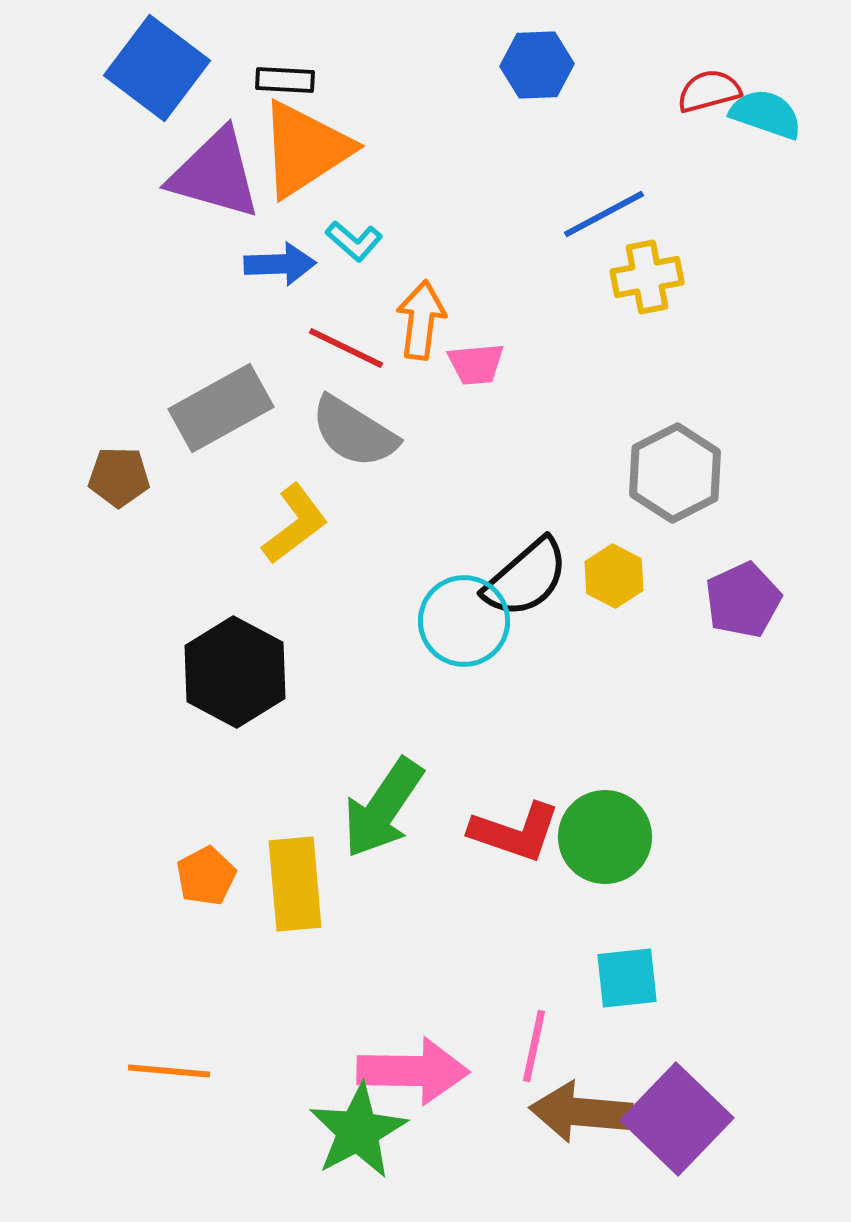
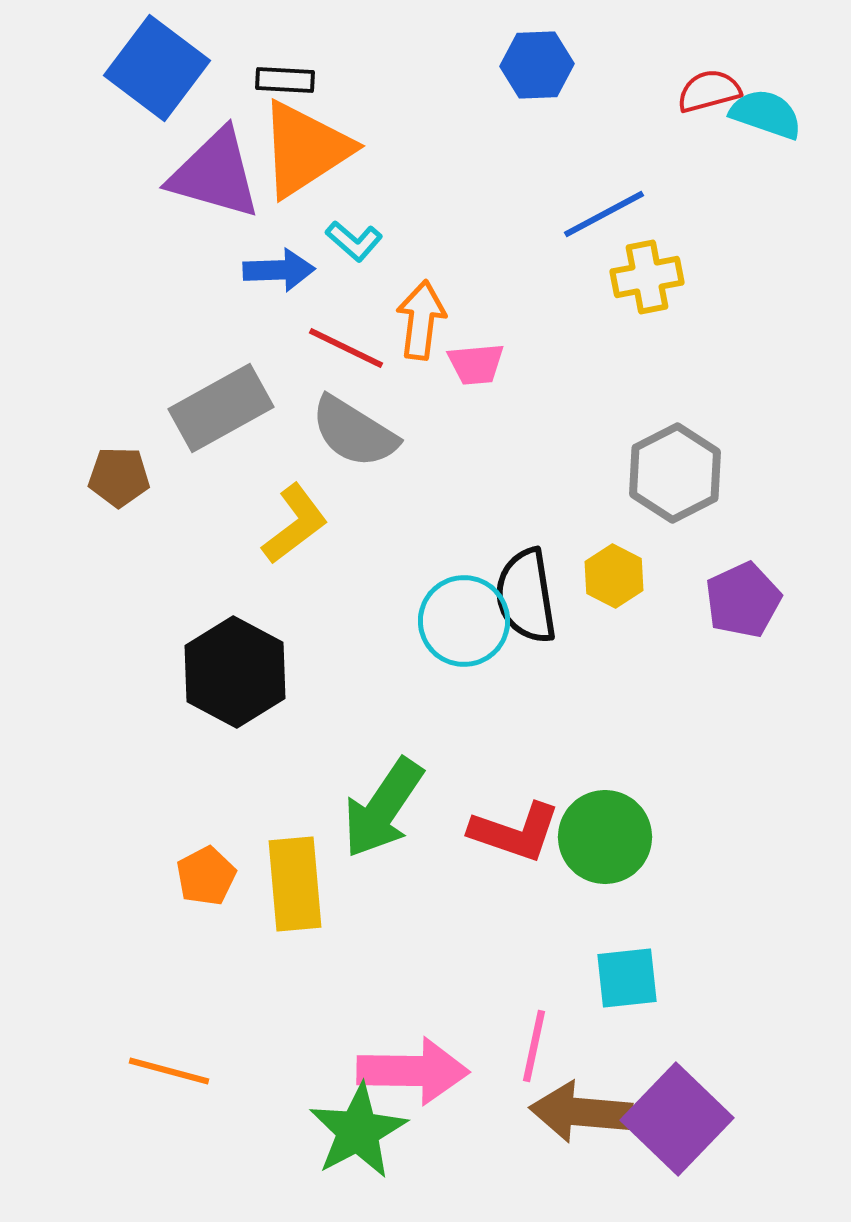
blue arrow: moved 1 px left, 6 px down
black semicircle: moved 18 px down; rotated 122 degrees clockwise
orange line: rotated 10 degrees clockwise
